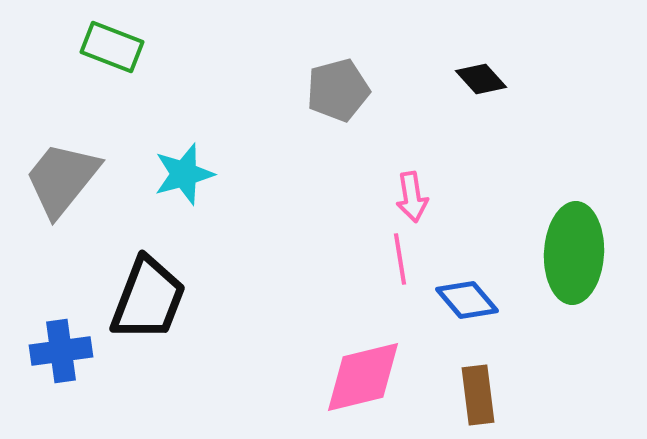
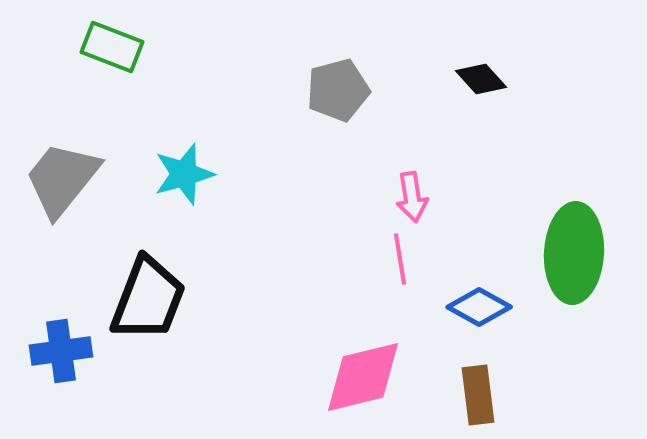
blue diamond: moved 12 px right, 7 px down; rotated 20 degrees counterclockwise
